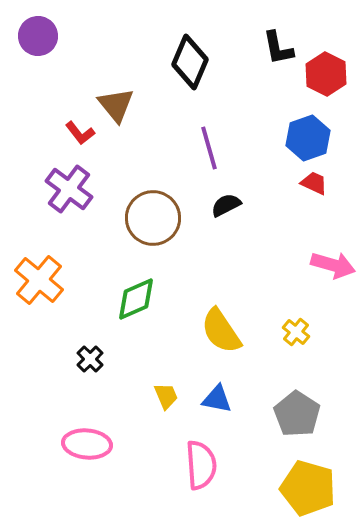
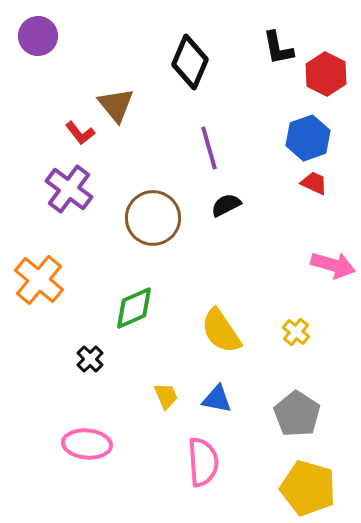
green diamond: moved 2 px left, 9 px down
pink semicircle: moved 2 px right, 3 px up
